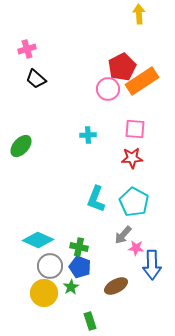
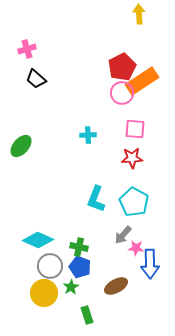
pink circle: moved 14 px right, 4 px down
blue arrow: moved 2 px left, 1 px up
green rectangle: moved 3 px left, 6 px up
